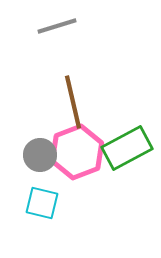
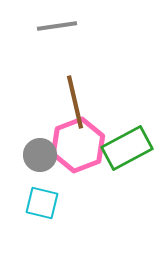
gray line: rotated 9 degrees clockwise
brown line: moved 2 px right
pink hexagon: moved 1 px right, 7 px up
